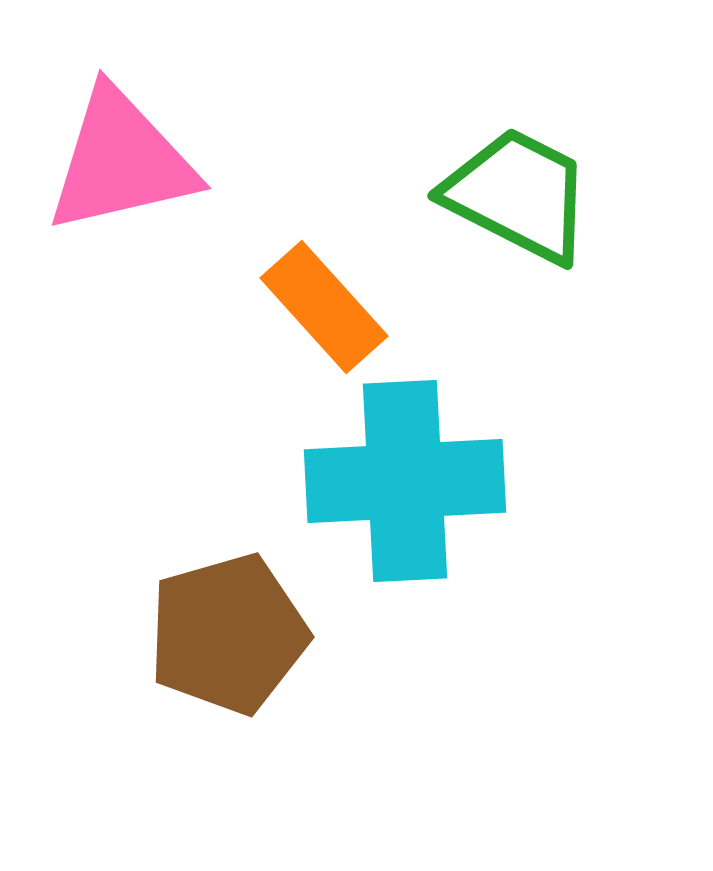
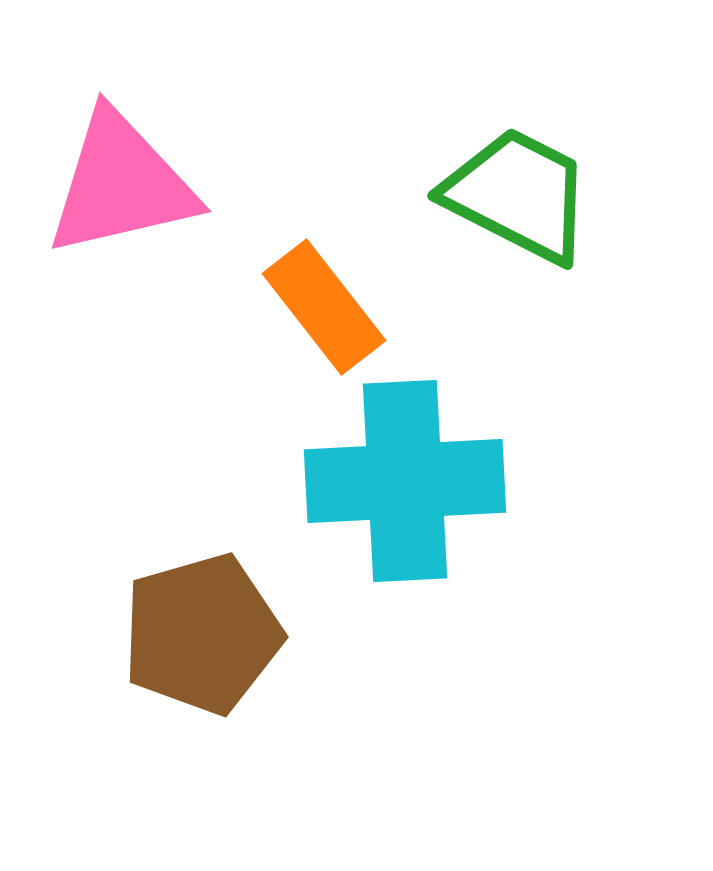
pink triangle: moved 23 px down
orange rectangle: rotated 4 degrees clockwise
brown pentagon: moved 26 px left
